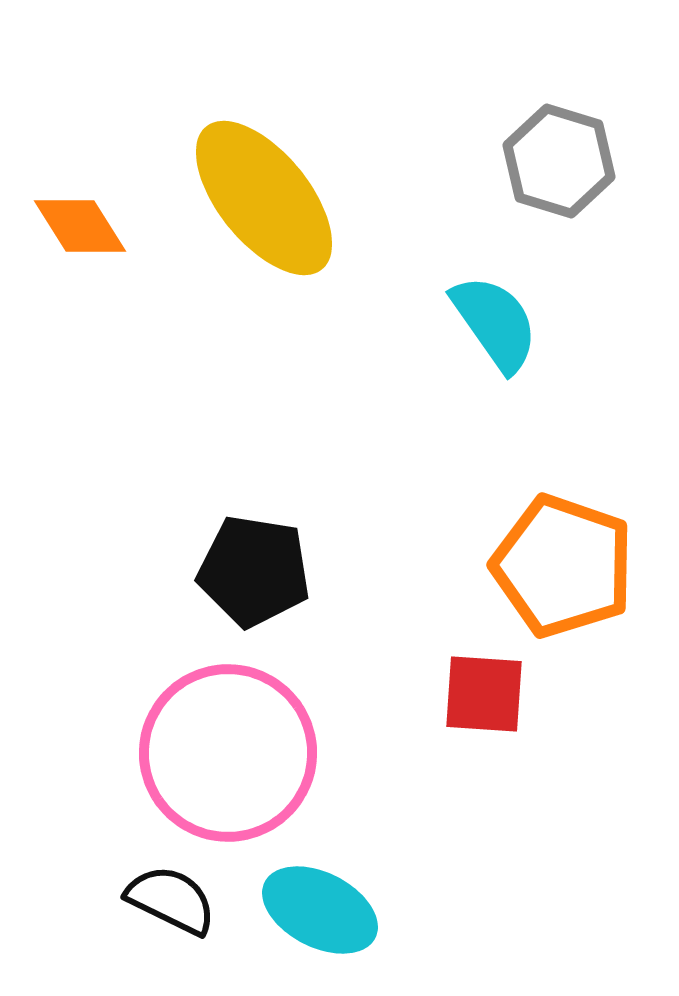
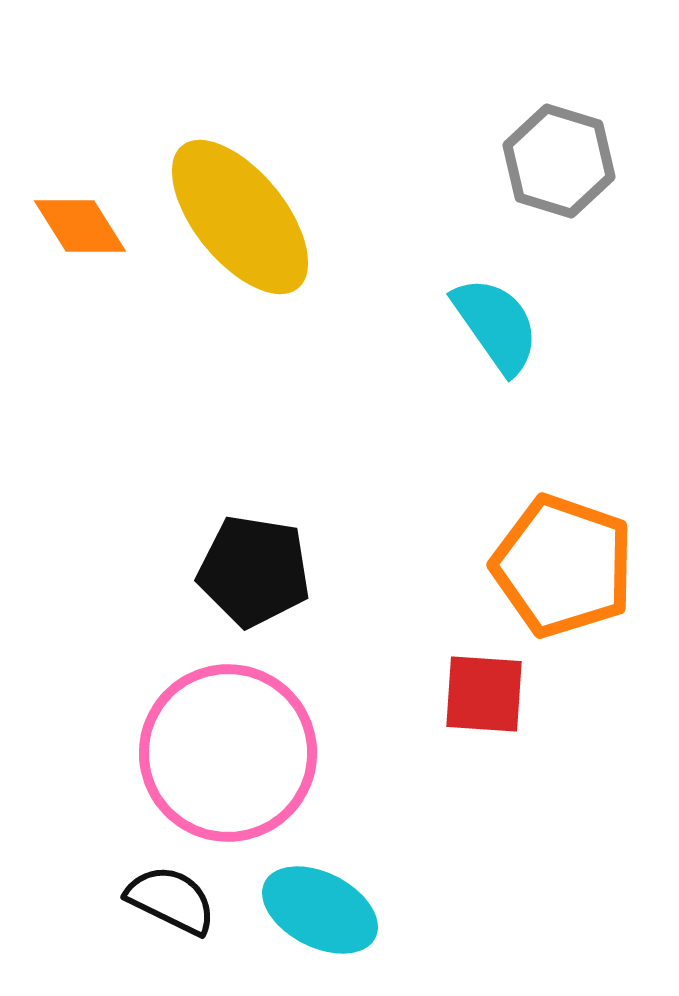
yellow ellipse: moved 24 px left, 19 px down
cyan semicircle: moved 1 px right, 2 px down
